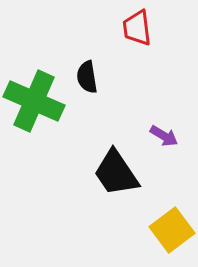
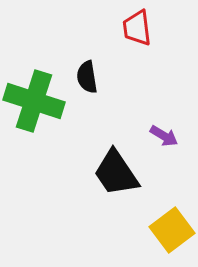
green cross: rotated 6 degrees counterclockwise
